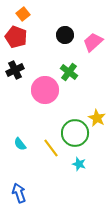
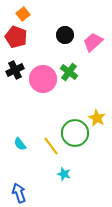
pink circle: moved 2 px left, 11 px up
yellow line: moved 2 px up
cyan star: moved 15 px left, 10 px down
